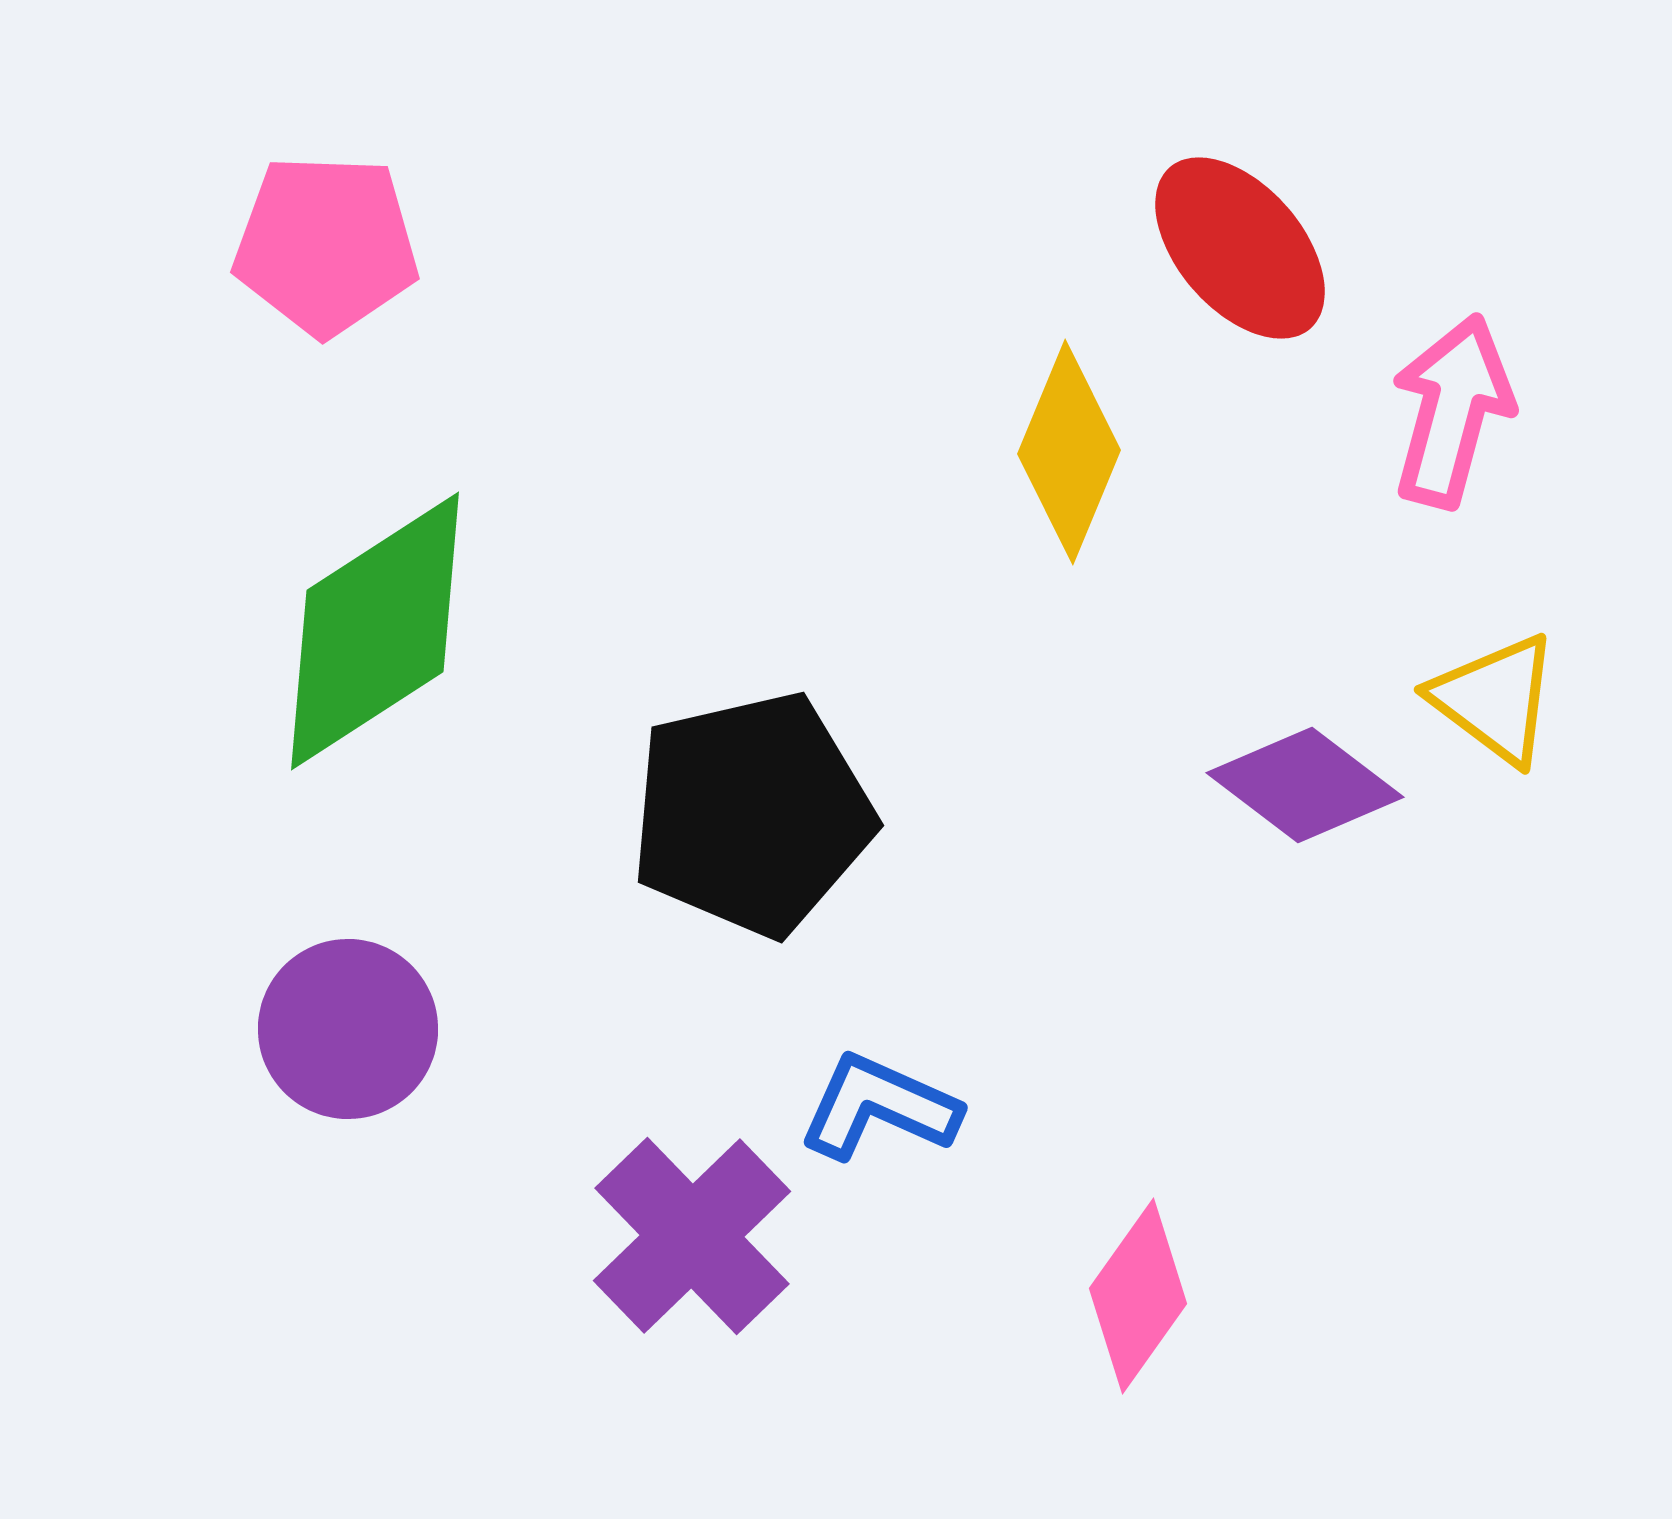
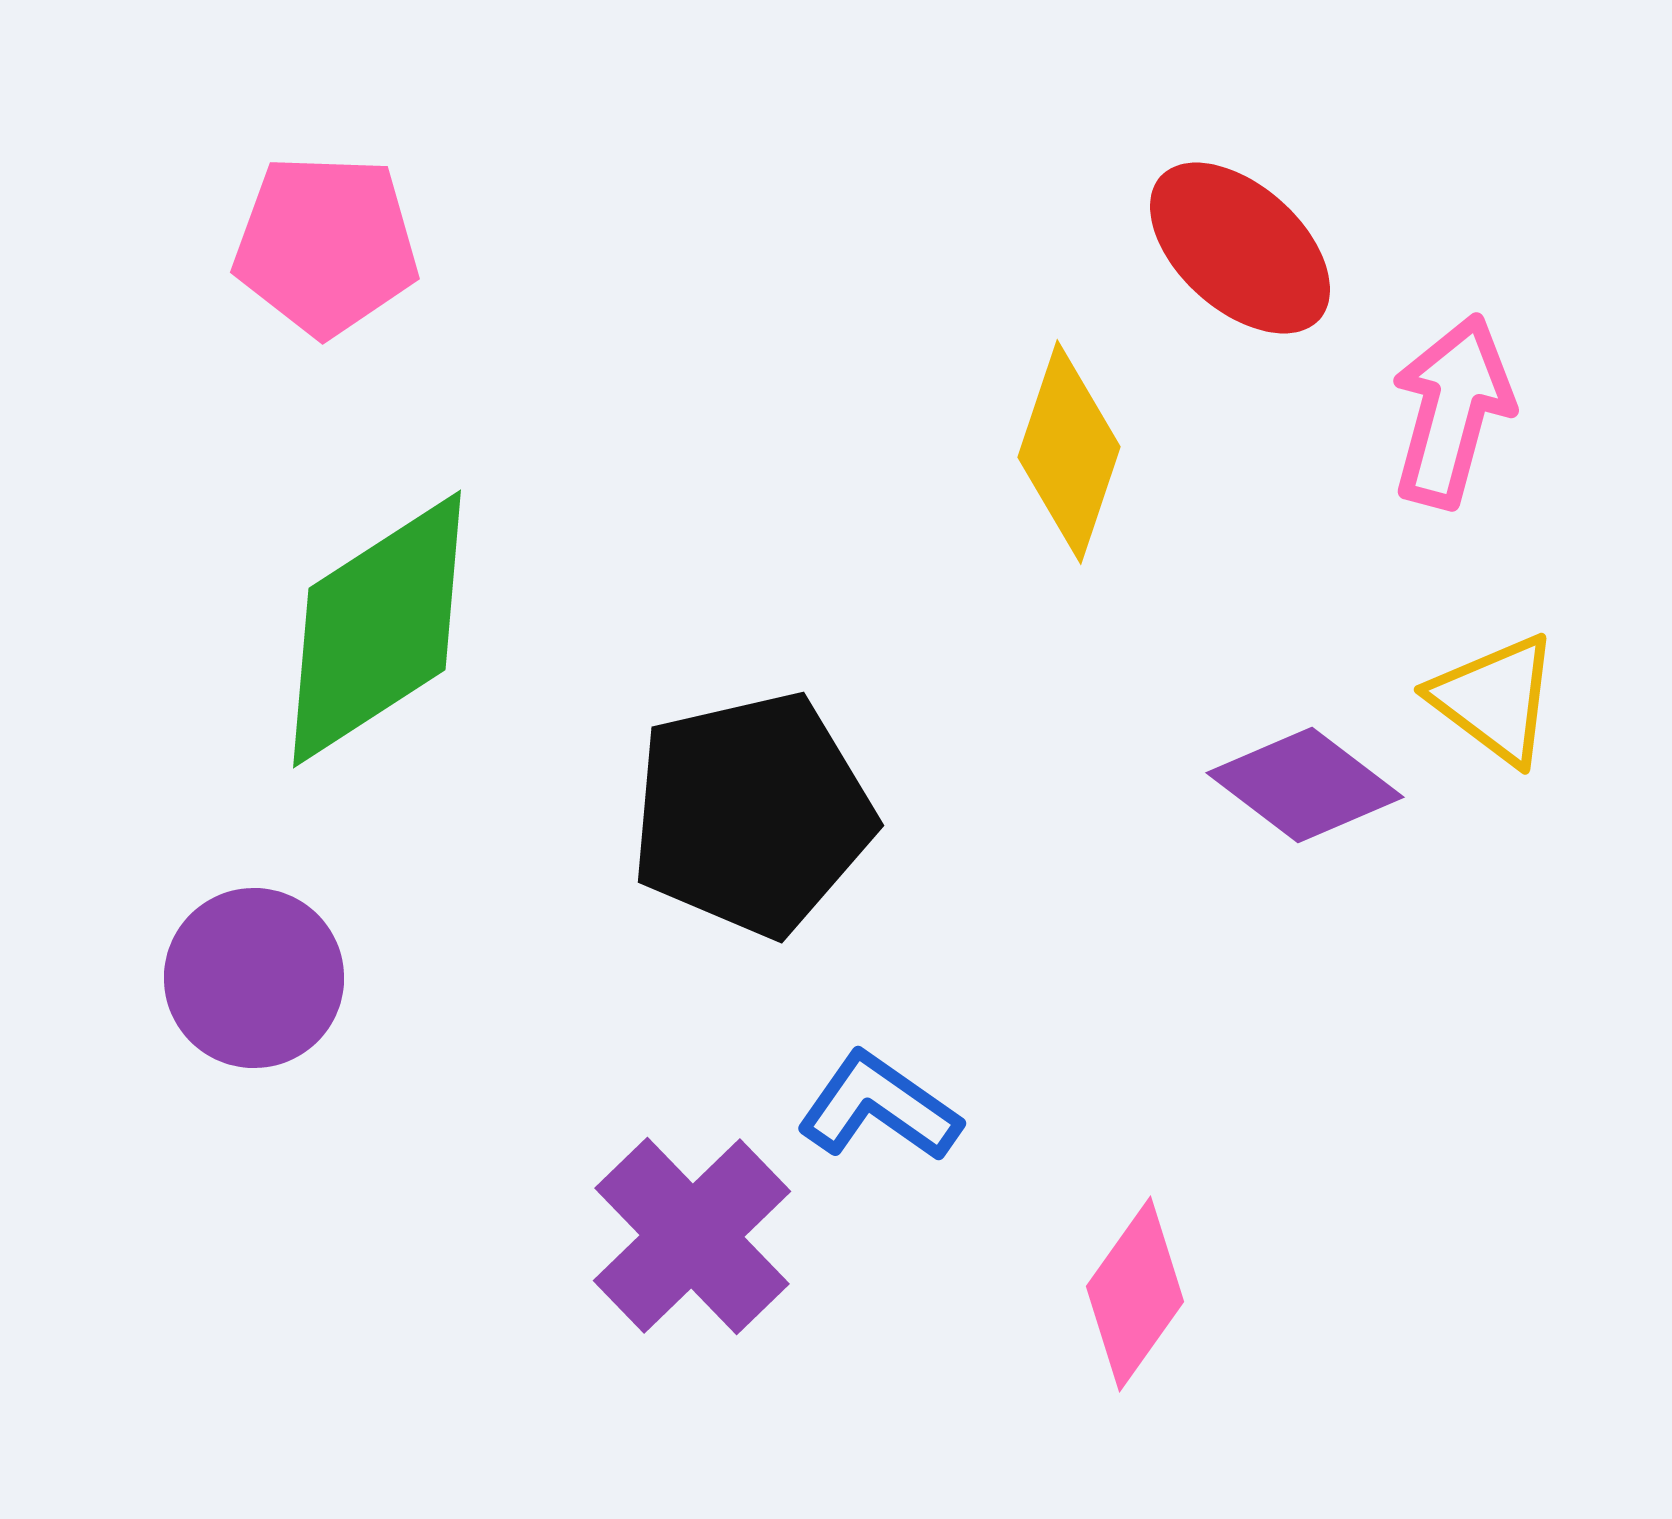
red ellipse: rotated 7 degrees counterclockwise
yellow diamond: rotated 4 degrees counterclockwise
green diamond: moved 2 px right, 2 px up
purple circle: moved 94 px left, 51 px up
blue L-shape: rotated 11 degrees clockwise
pink diamond: moved 3 px left, 2 px up
